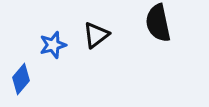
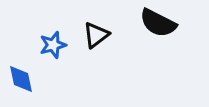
black semicircle: rotated 51 degrees counterclockwise
blue diamond: rotated 52 degrees counterclockwise
